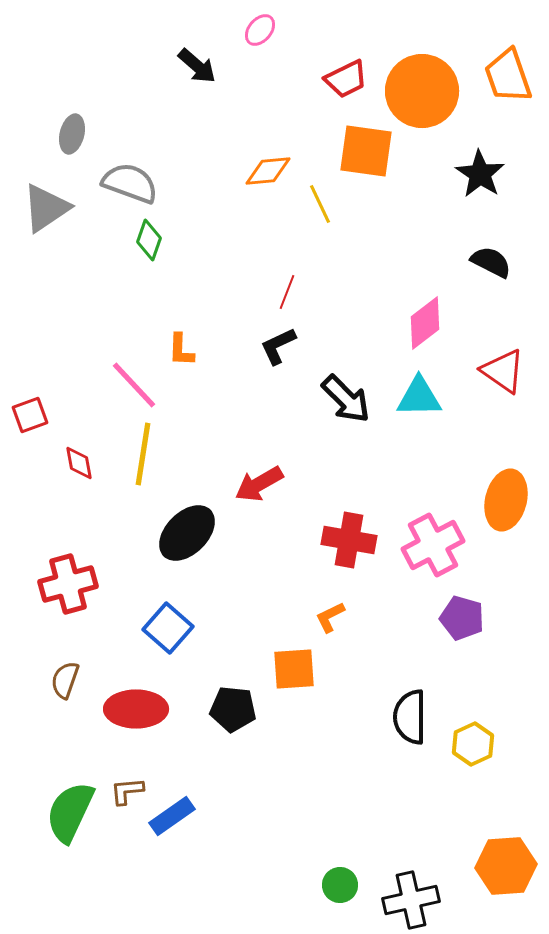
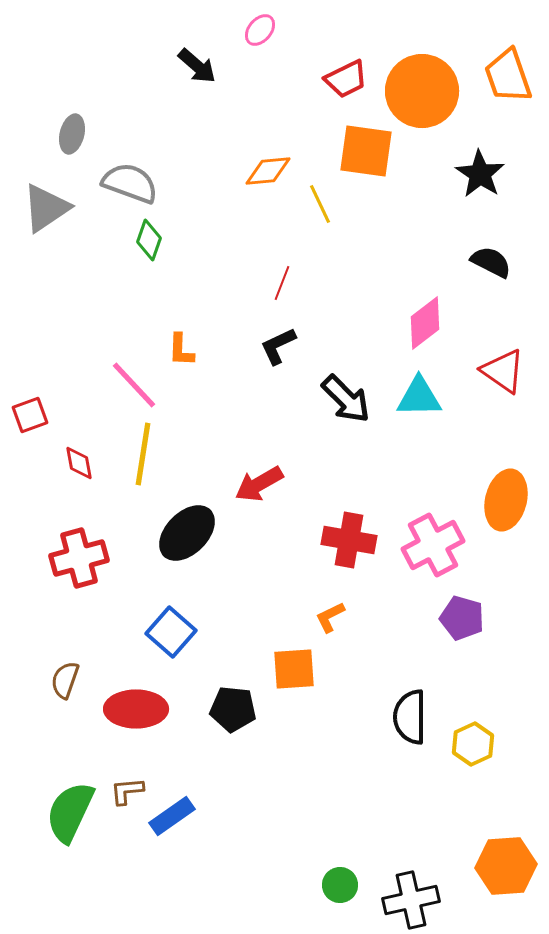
red line at (287, 292): moved 5 px left, 9 px up
red cross at (68, 584): moved 11 px right, 26 px up
blue square at (168, 628): moved 3 px right, 4 px down
